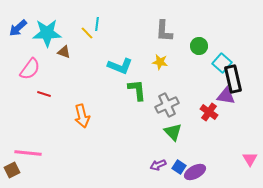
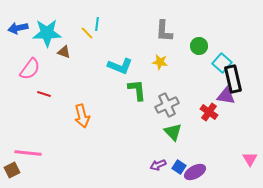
blue arrow: rotated 30 degrees clockwise
